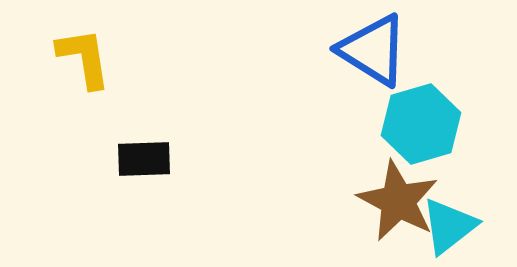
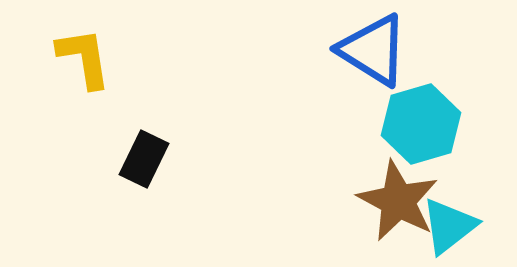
black rectangle: rotated 62 degrees counterclockwise
